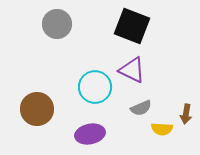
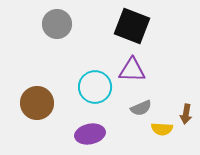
purple triangle: rotated 24 degrees counterclockwise
brown circle: moved 6 px up
